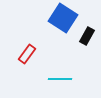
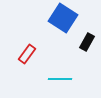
black rectangle: moved 6 px down
